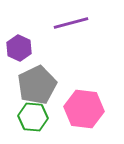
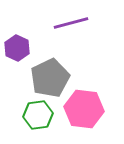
purple hexagon: moved 2 px left
gray pentagon: moved 13 px right, 7 px up
green hexagon: moved 5 px right, 2 px up; rotated 12 degrees counterclockwise
